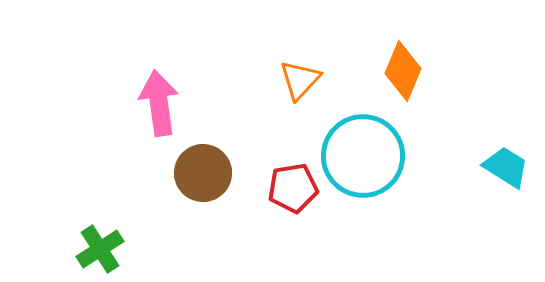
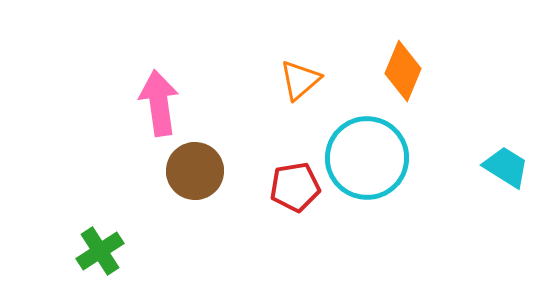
orange triangle: rotated 6 degrees clockwise
cyan circle: moved 4 px right, 2 px down
brown circle: moved 8 px left, 2 px up
red pentagon: moved 2 px right, 1 px up
green cross: moved 2 px down
